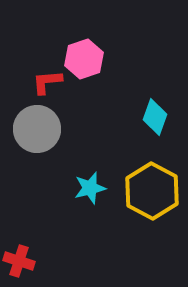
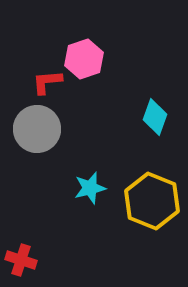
yellow hexagon: moved 10 px down; rotated 6 degrees counterclockwise
red cross: moved 2 px right, 1 px up
